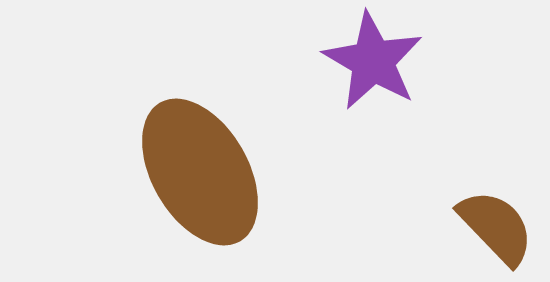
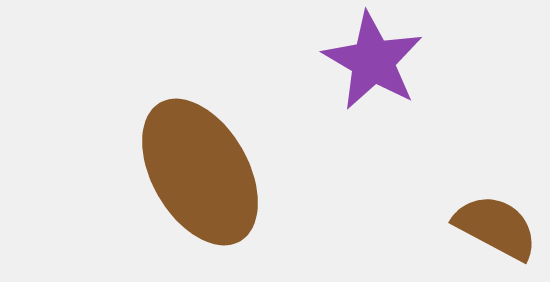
brown semicircle: rotated 18 degrees counterclockwise
